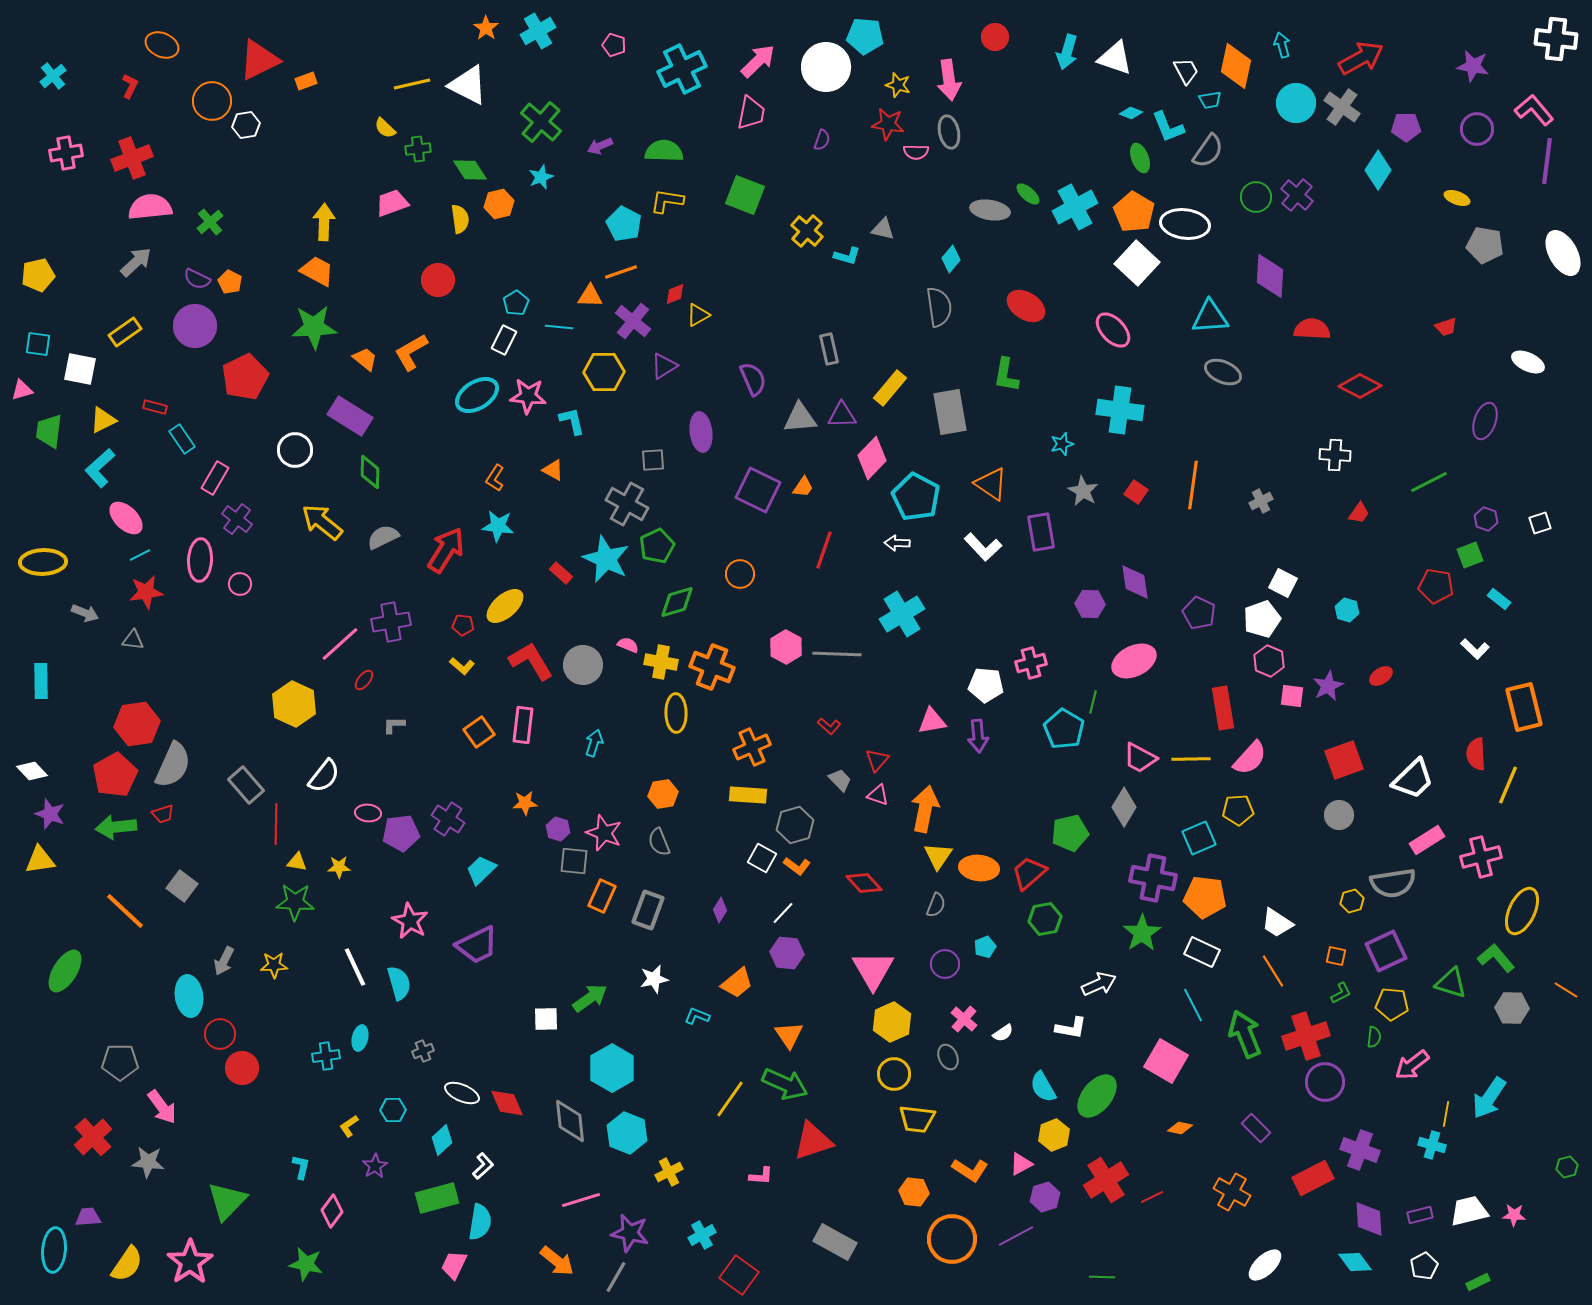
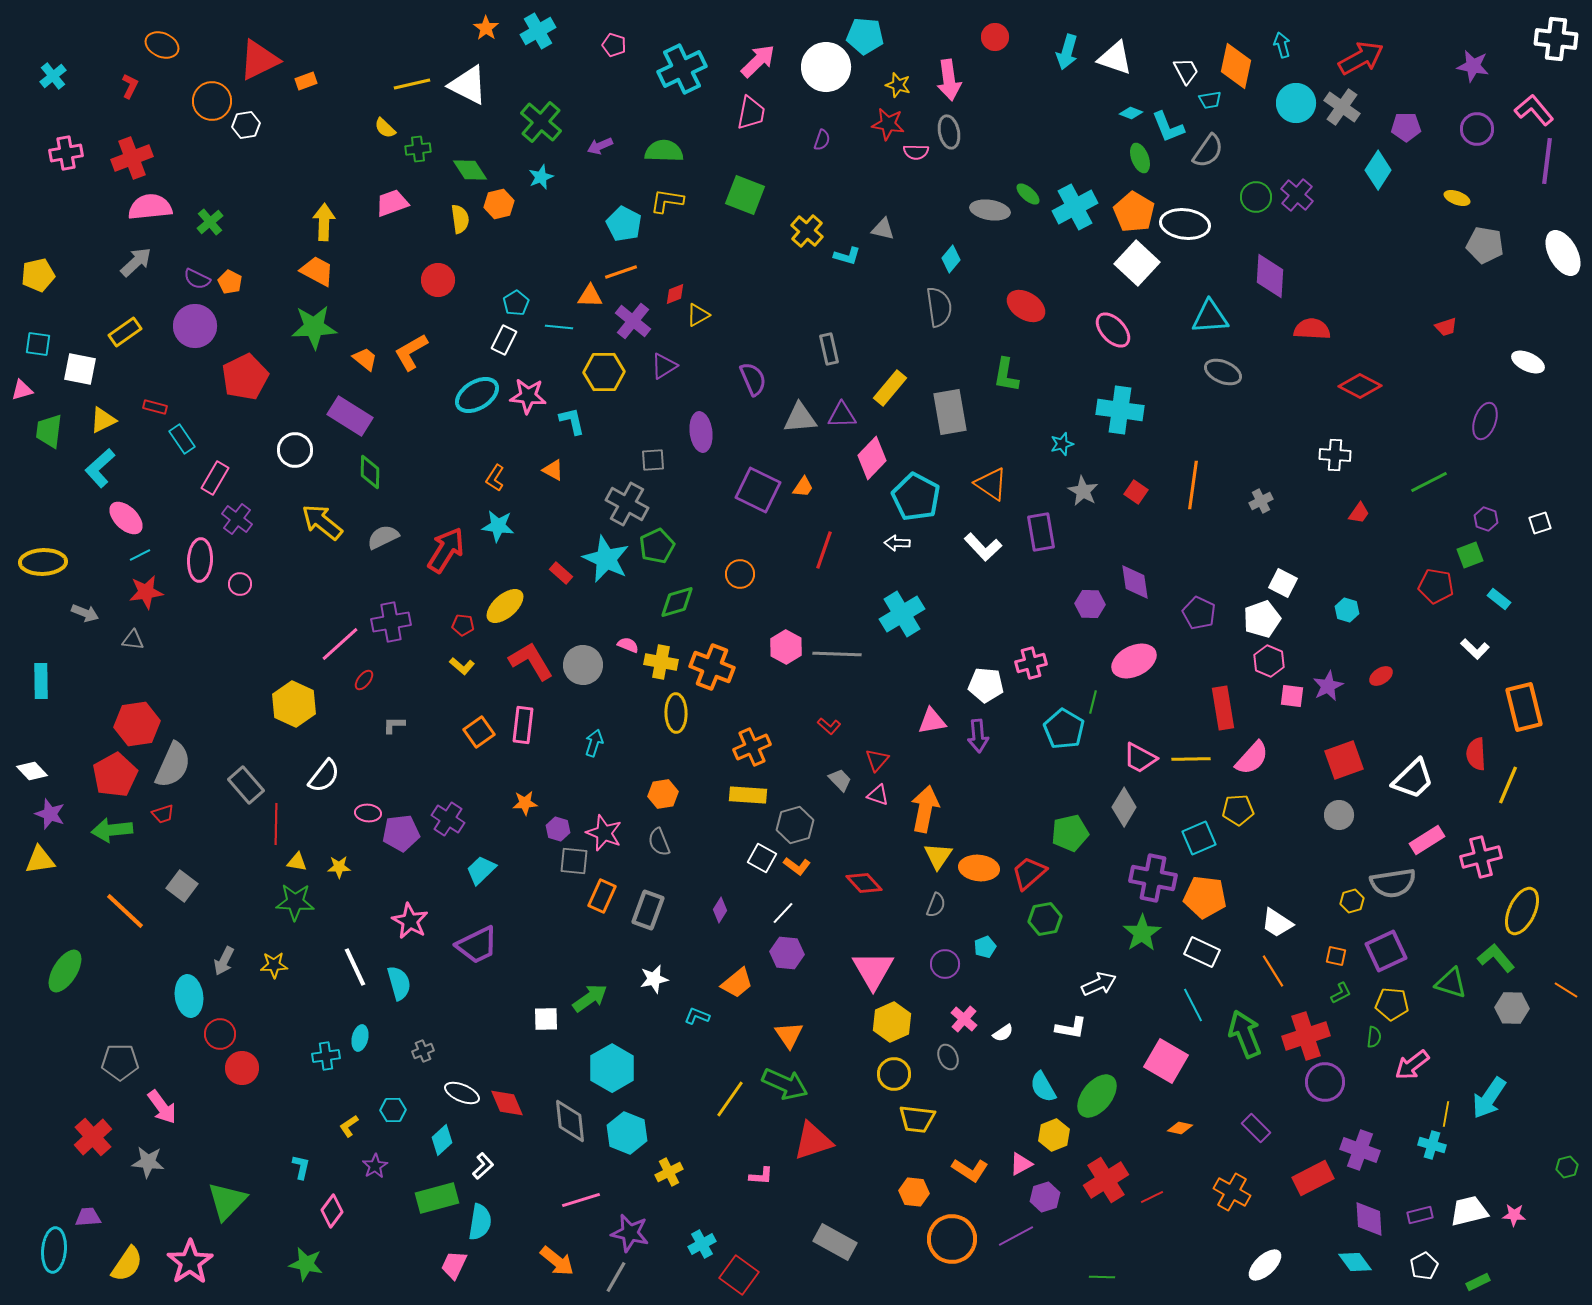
pink semicircle at (1250, 758): moved 2 px right
green arrow at (116, 827): moved 4 px left, 3 px down
cyan cross at (702, 1235): moved 9 px down
